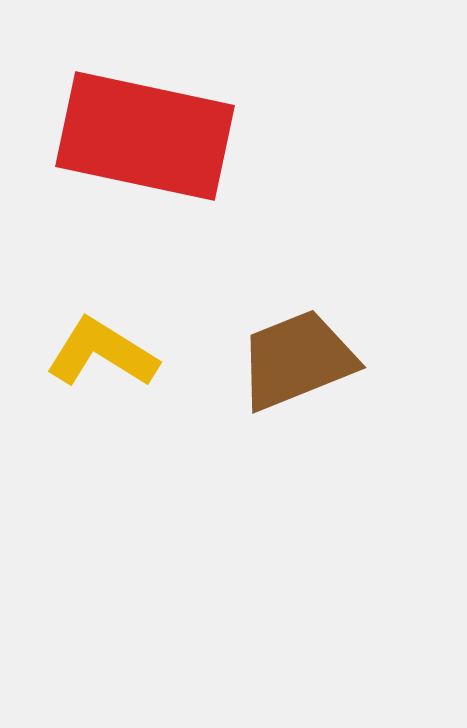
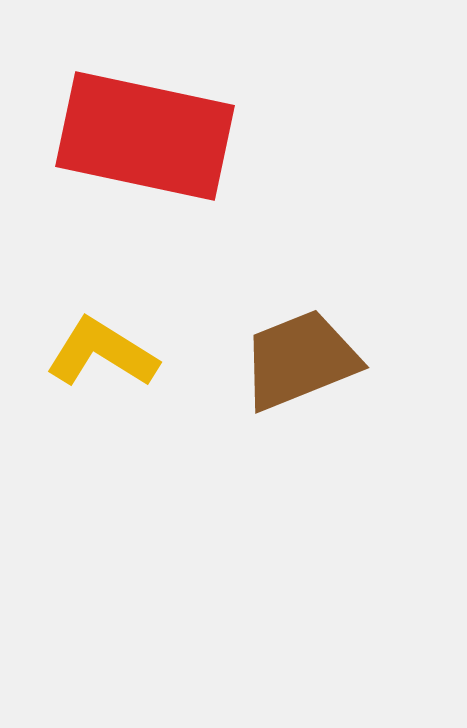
brown trapezoid: moved 3 px right
